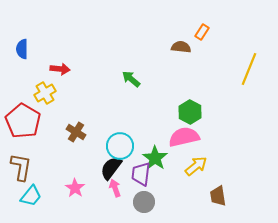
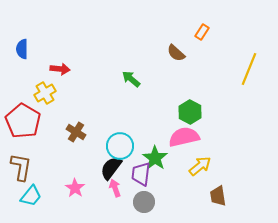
brown semicircle: moved 5 px left, 6 px down; rotated 144 degrees counterclockwise
yellow arrow: moved 4 px right
